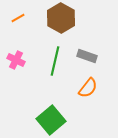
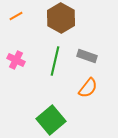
orange line: moved 2 px left, 2 px up
